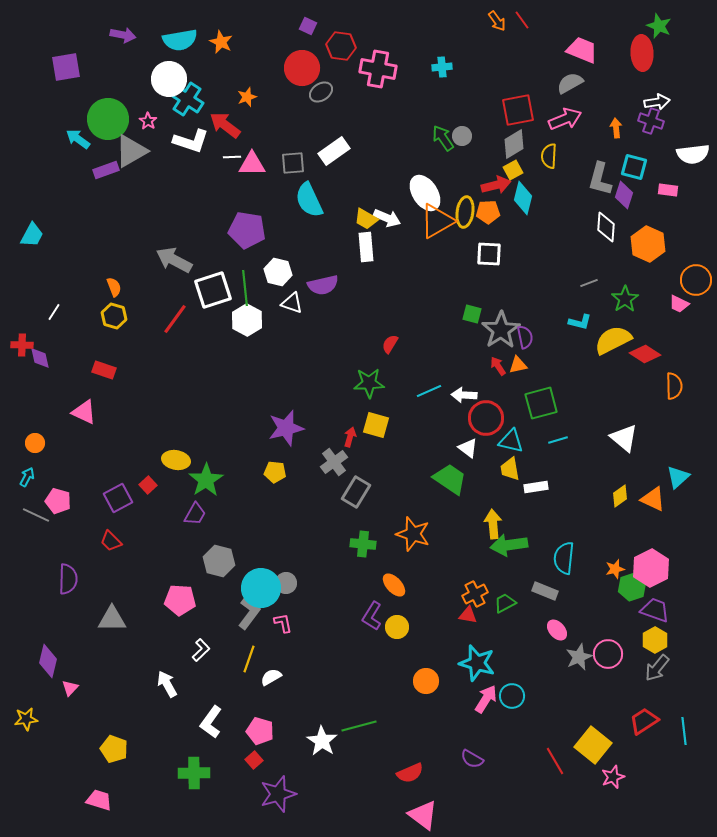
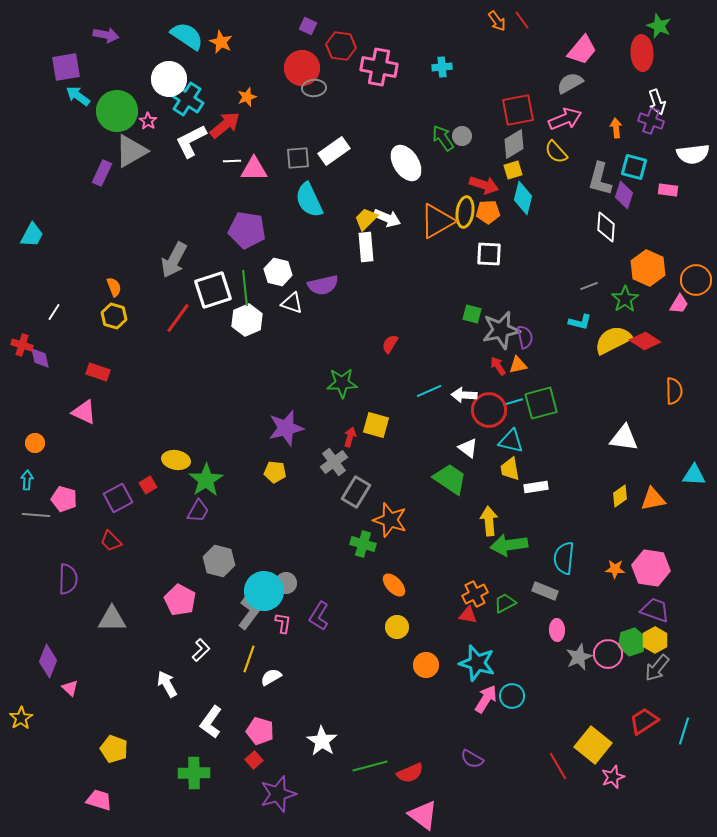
purple arrow at (123, 35): moved 17 px left
cyan semicircle at (180, 40): moved 7 px right, 4 px up; rotated 136 degrees counterclockwise
pink trapezoid at (582, 50): rotated 108 degrees clockwise
pink cross at (378, 69): moved 1 px right, 2 px up
gray ellipse at (321, 92): moved 7 px left, 4 px up; rotated 30 degrees clockwise
white arrow at (657, 102): rotated 80 degrees clockwise
green circle at (108, 119): moved 9 px right, 8 px up
red arrow at (225, 125): rotated 104 degrees clockwise
cyan arrow at (78, 139): moved 43 px up
white L-shape at (191, 141): rotated 135 degrees clockwise
yellow semicircle at (549, 156): moved 7 px right, 4 px up; rotated 45 degrees counterclockwise
white line at (232, 157): moved 4 px down
gray square at (293, 163): moved 5 px right, 5 px up
pink triangle at (252, 164): moved 2 px right, 5 px down
purple rectangle at (106, 170): moved 4 px left, 3 px down; rotated 45 degrees counterclockwise
yellow square at (513, 170): rotated 12 degrees clockwise
red arrow at (496, 185): moved 12 px left; rotated 32 degrees clockwise
white ellipse at (425, 193): moved 19 px left, 30 px up
yellow trapezoid at (366, 219): rotated 105 degrees clockwise
orange hexagon at (648, 244): moved 24 px down
gray arrow at (174, 260): rotated 90 degrees counterclockwise
gray line at (589, 283): moved 3 px down
pink trapezoid at (679, 304): rotated 85 degrees counterclockwise
red line at (175, 319): moved 3 px right, 1 px up
white hexagon at (247, 320): rotated 8 degrees clockwise
gray star at (501, 330): rotated 21 degrees clockwise
red cross at (22, 345): rotated 15 degrees clockwise
red diamond at (645, 354): moved 13 px up
red rectangle at (104, 370): moved 6 px left, 2 px down
green star at (369, 383): moved 27 px left
orange semicircle at (674, 386): moved 5 px down
red circle at (486, 418): moved 3 px right, 8 px up
white triangle at (624, 438): rotated 32 degrees counterclockwise
cyan line at (558, 440): moved 45 px left, 38 px up
cyan arrow at (27, 477): moved 3 px down; rotated 24 degrees counterclockwise
cyan triangle at (678, 477): moved 16 px right, 2 px up; rotated 45 degrees clockwise
red square at (148, 485): rotated 12 degrees clockwise
orange triangle at (653, 499): rotated 36 degrees counterclockwise
pink pentagon at (58, 501): moved 6 px right, 2 px up
purple trapezoid at (195, 514): moved 3 px right, 3 px up
gray line at (36, 515): rotated 20 degrees counterclockwise
yellow arrow at (493, 524): moved 4 px left, 3 px up
orange star at (413, 534): moved 23 px left, 14 px up
green cross at (363, 544): rotated 10 degrees clockwise
pink hexagon at (651, 568): rotated 24 degrees counterclockwise
orange star at (615, 569): rotated 18 degrees clockwise
green hexagon at (632, 587): moved 55 px down
cyan circle at (261, 588): moved 3 px right, 3 px down
pink pentagon at (180, 600): rotated 24 degrees clockwise
purple L-shape at (372, 616): moved 53 px left
pink L-shape at (283, 623): rotated 20 degrees clockwise
pink ellipse at (557, 630): rotated 40 degrees clockwise
purple diamond at (48, 661): rotated 8 degrees clockwise
orange circle at (426, 681): moved 16 px up
pink triangle at (70, 688): rotated 30 degrees counterclockwise
yellow star at (26, 719): moved 5 px left, 1 px up; rotated 25 degrees counterclockwise
green line at (359, 726): moved 11 px right, 40 px down
cyan line at (684, 731): rotated 24 degrees clockwise
red line at (555, 761): moved 3 px right, 5 px down
